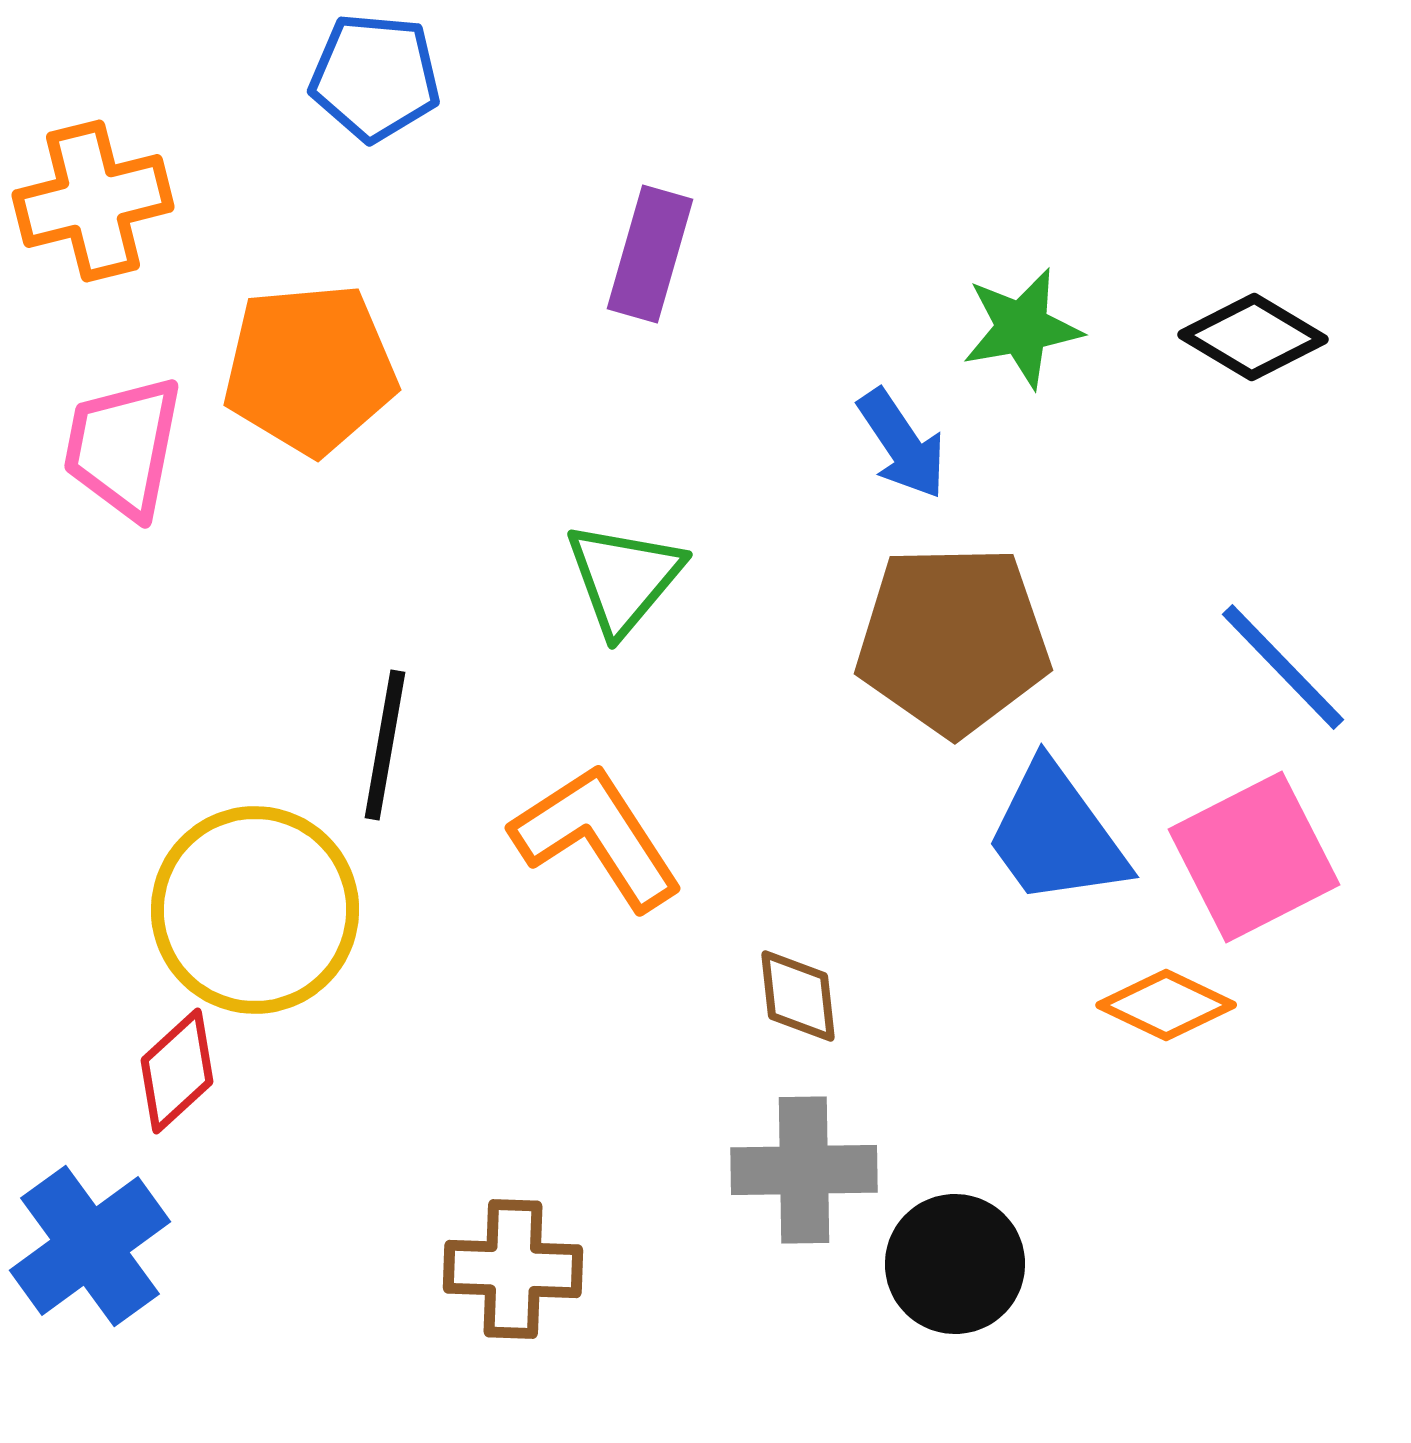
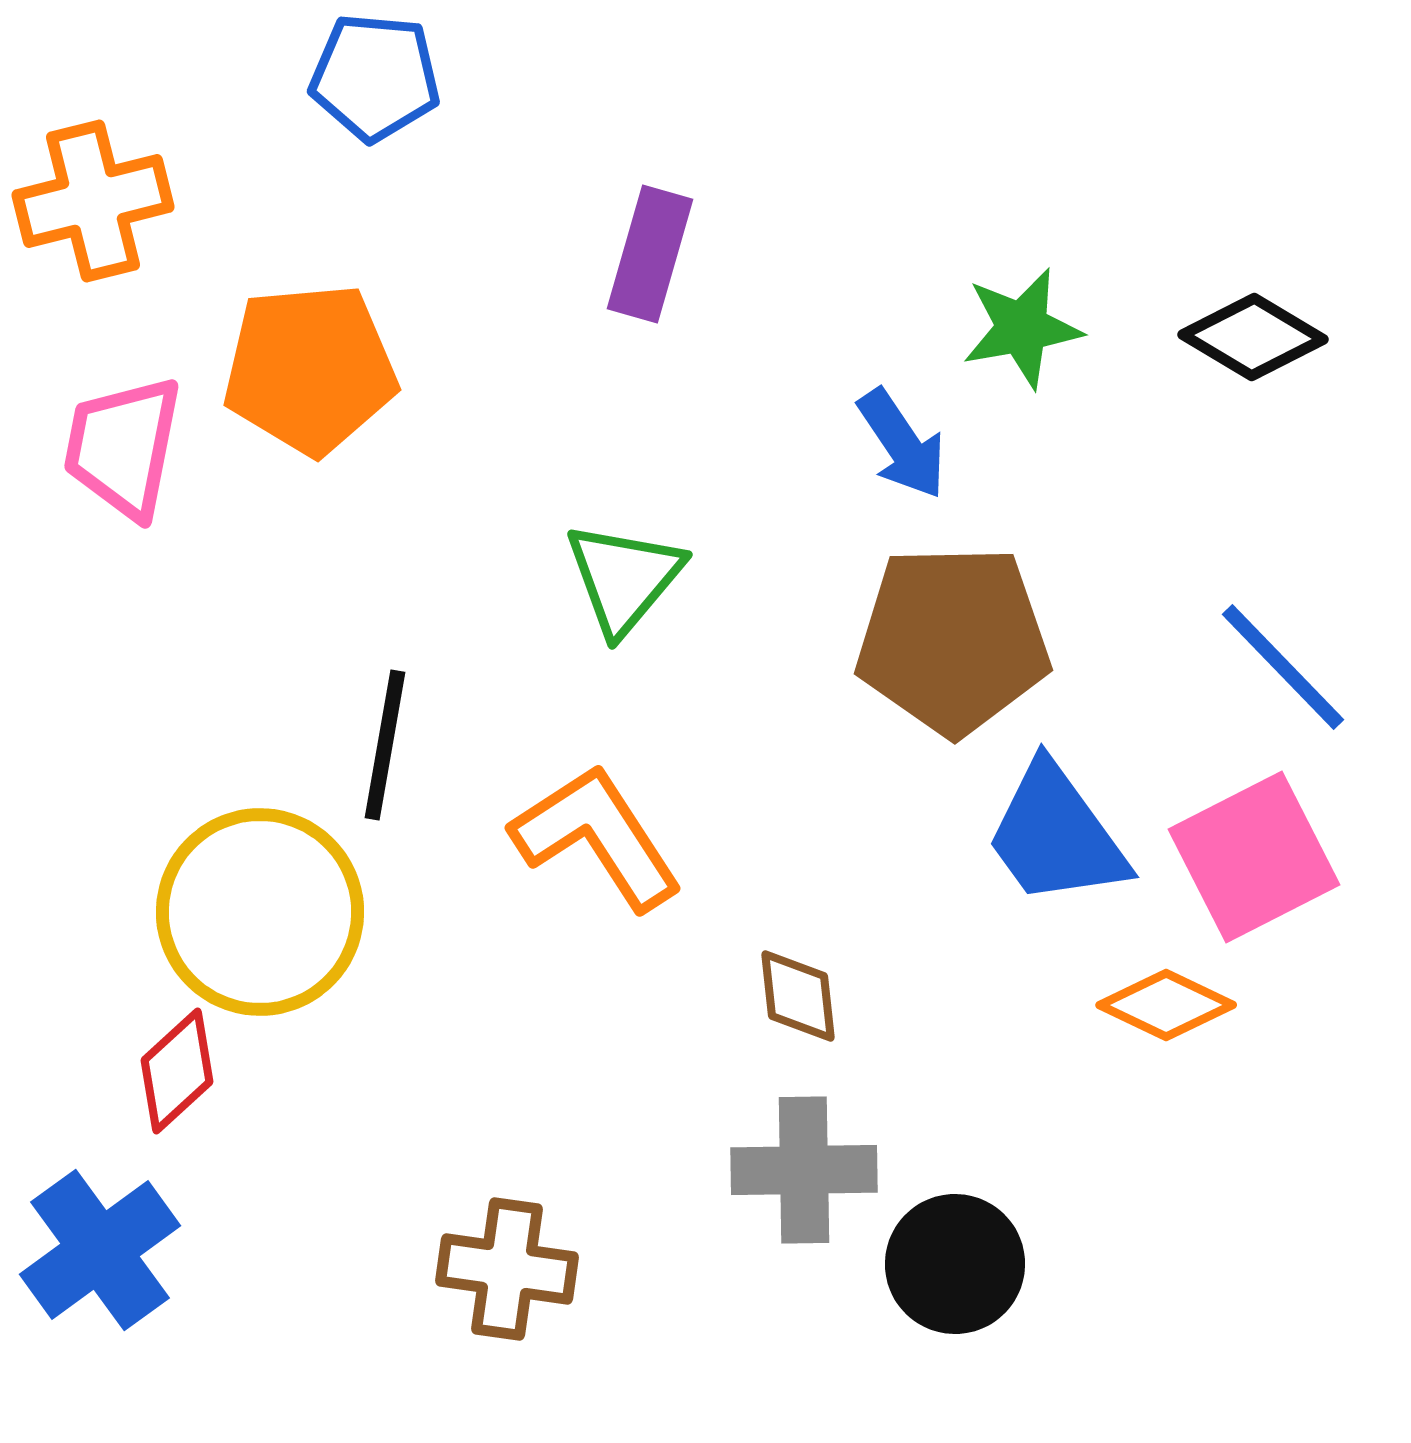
yellow circle: moved 5 px right, 2 px down
blue cross: moved 10 px right, 4 px down
brown cross: moved 6 px left; rotated 6 degrees clockwise
